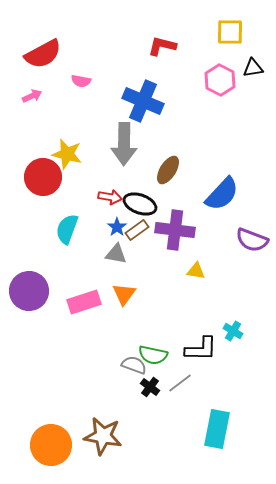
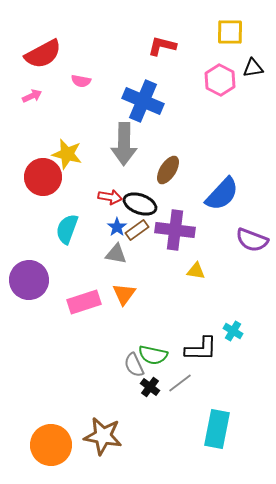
purple circle: moved 11 px up
gray semicircle: rotated 135 degrees counterclockwise
